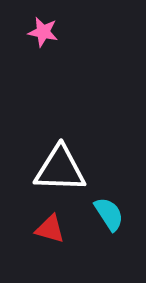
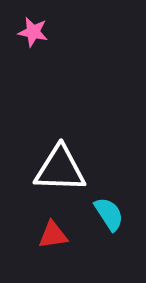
pink star: moved 10 px left
red triangle: moved 3 px right, 6 px down; rotated 24 degrees counterclockwise
